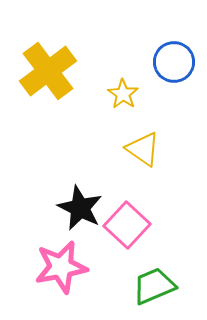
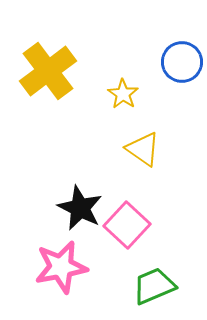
blue circle: moved 8 px right
